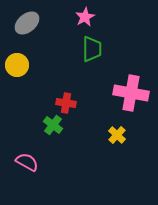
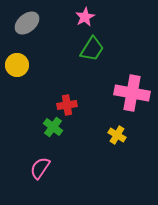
green trapezoid: rotated 32 degrees clockwise
pink cross: moved 1 px right
red cross: moved 1 px right, 2 px down; rotated 18 degrees counterclockwise
green cross: moved 2 px down
yellow cross: rotated 12 degrees counterclockwise
pink semicircle: moved 13 px right, 6 px down; rotated 85 degrees counterclockwise
